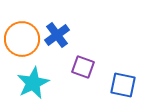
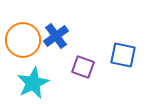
blue cross: moved 1 px left, 1 px down
orange circle: moved 1 px right, 1 px down
blue square: moved 30 px up
